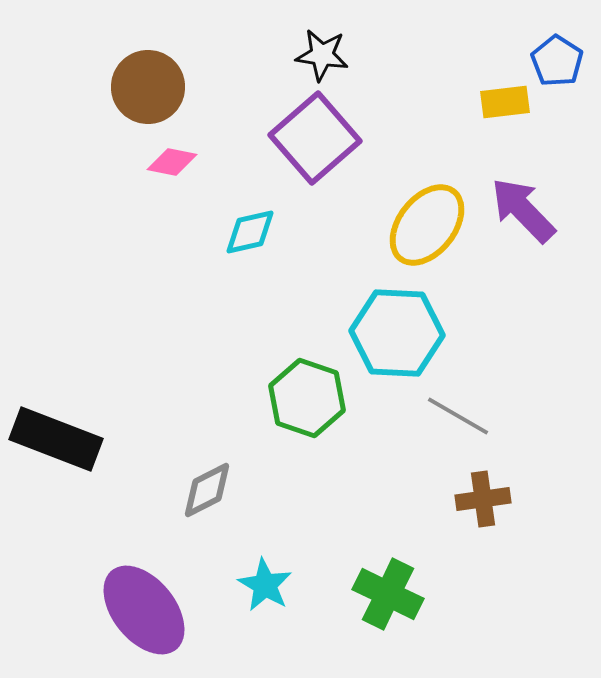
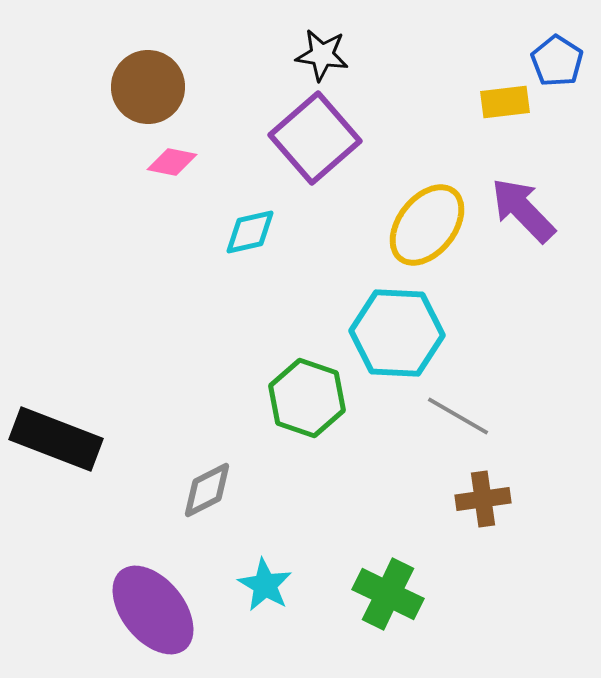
purple ellipse: moved 9 px right
